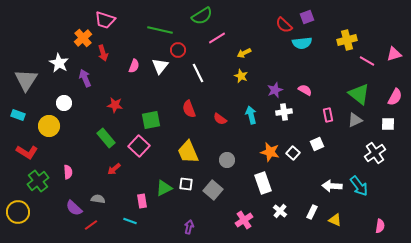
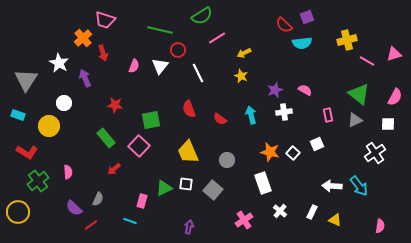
gray semicircle at (98, 199): rotated 104 degrees clockwise
pink rectangle at (142, 201): rotated 24 degrees clockwise
